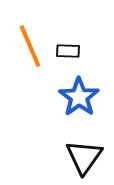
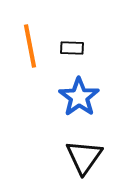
orange line: rotated 12 degrees clockwise
black rectangle: moved 4 px right, 3 px up
